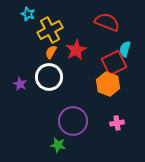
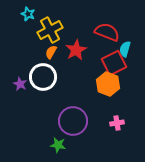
red semicircle: moved 10 px down
white circle: moved 6 px left
